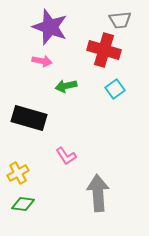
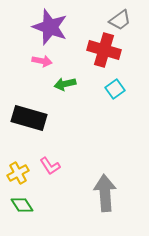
gray trapezoid: rotated 30 degrees counterclockwise
green arrow: moved 1 px left, 2 px up
pink L-shape: moved 16 px left, 10 px down
gray arrow: moved 7 px right
green diamond: moved 1 px left, 1 px down; rotated 50 degrees clockwise
